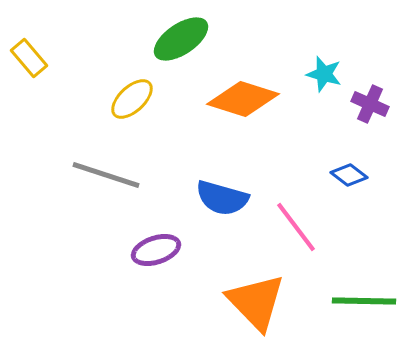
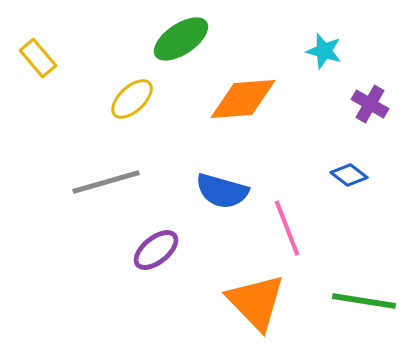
yellow rectangle: moved 9 px right
cyan star: moved 23 px up
orange diamond: rotated 22 degrees counterclockwise
purple cross: rotated 6 degrees clockwise
gray line: moved 7 px down; rotated 34 degrees counterclockwise
blue semicircle: moved 7 px up
pink line: moved 9 px left, 1 px down; rotated 16 degrees clockwise
purple ellipse: rotated 21 degrees counterclockwise
green line: rotated 8 degrees clockwise
